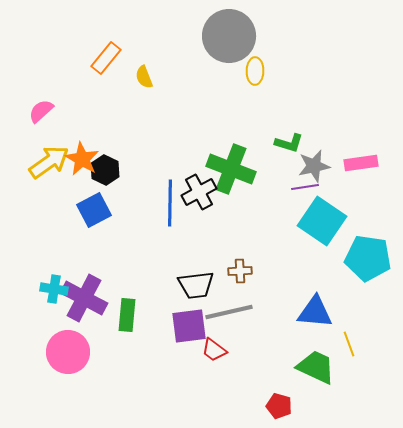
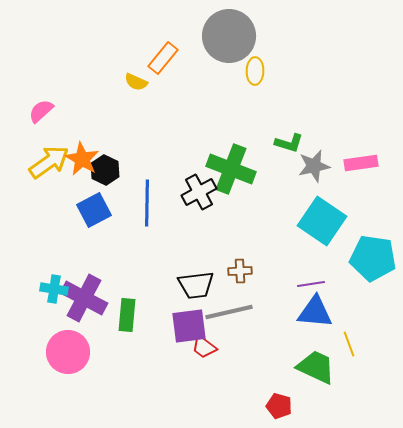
orange rectangle: moved 57 px right
yellow semicircle: moved 8 px left, 5 px down; rotated 45 degrees counterclockwise
purple line: moved 6 px right, 97 px down
blue line: moved 23 px left
cyan pentagon: moved 5 px right
red trapezoid: moved 10 px left, 3 px up
